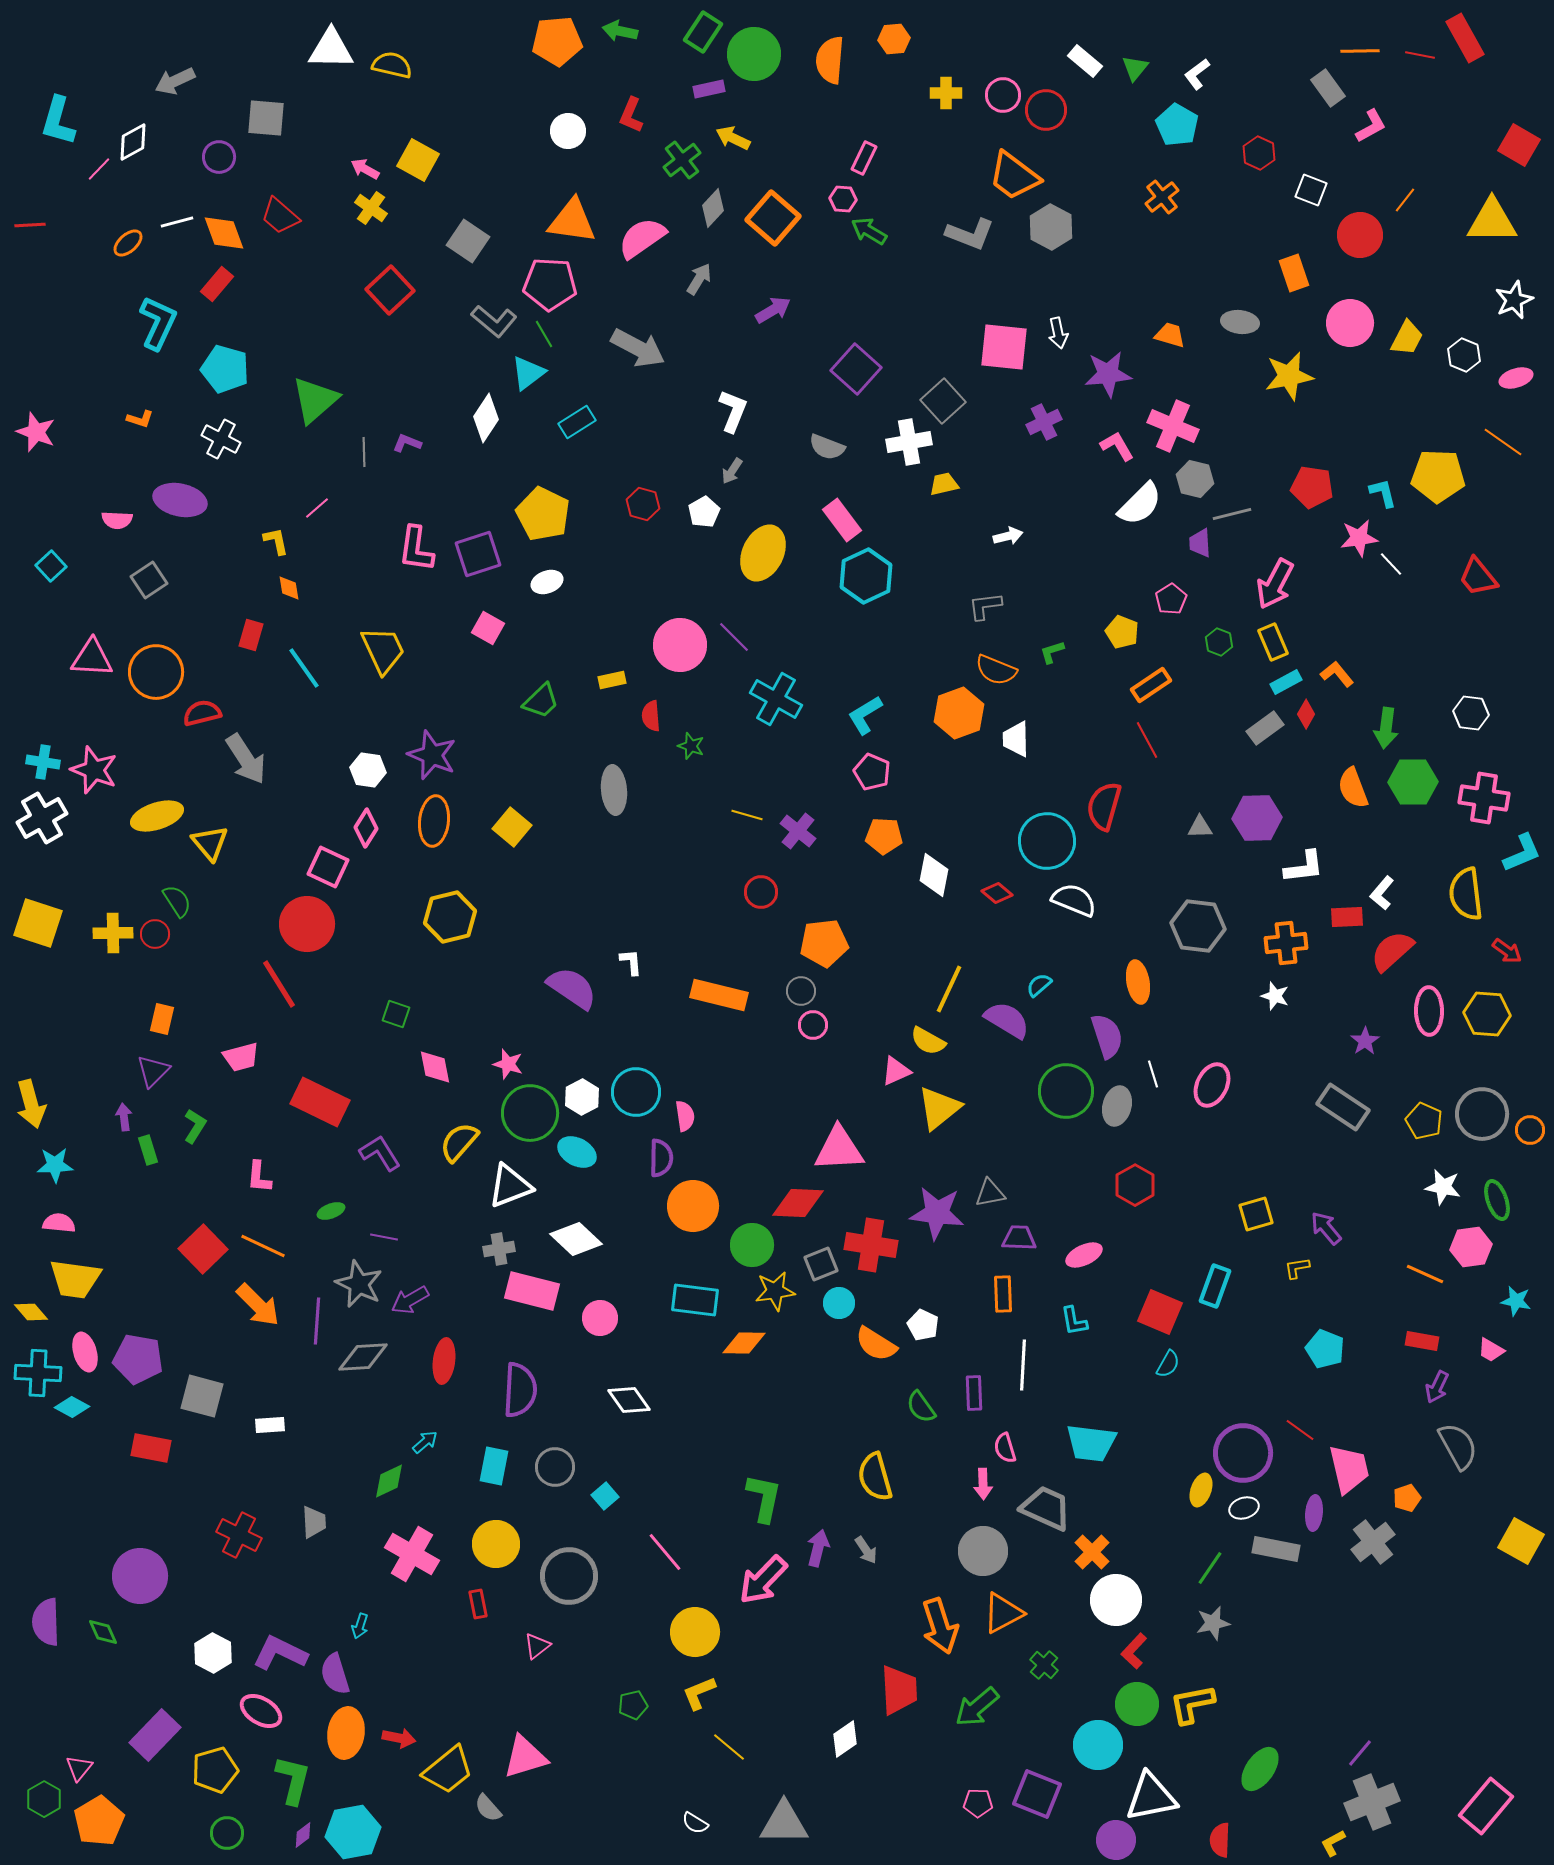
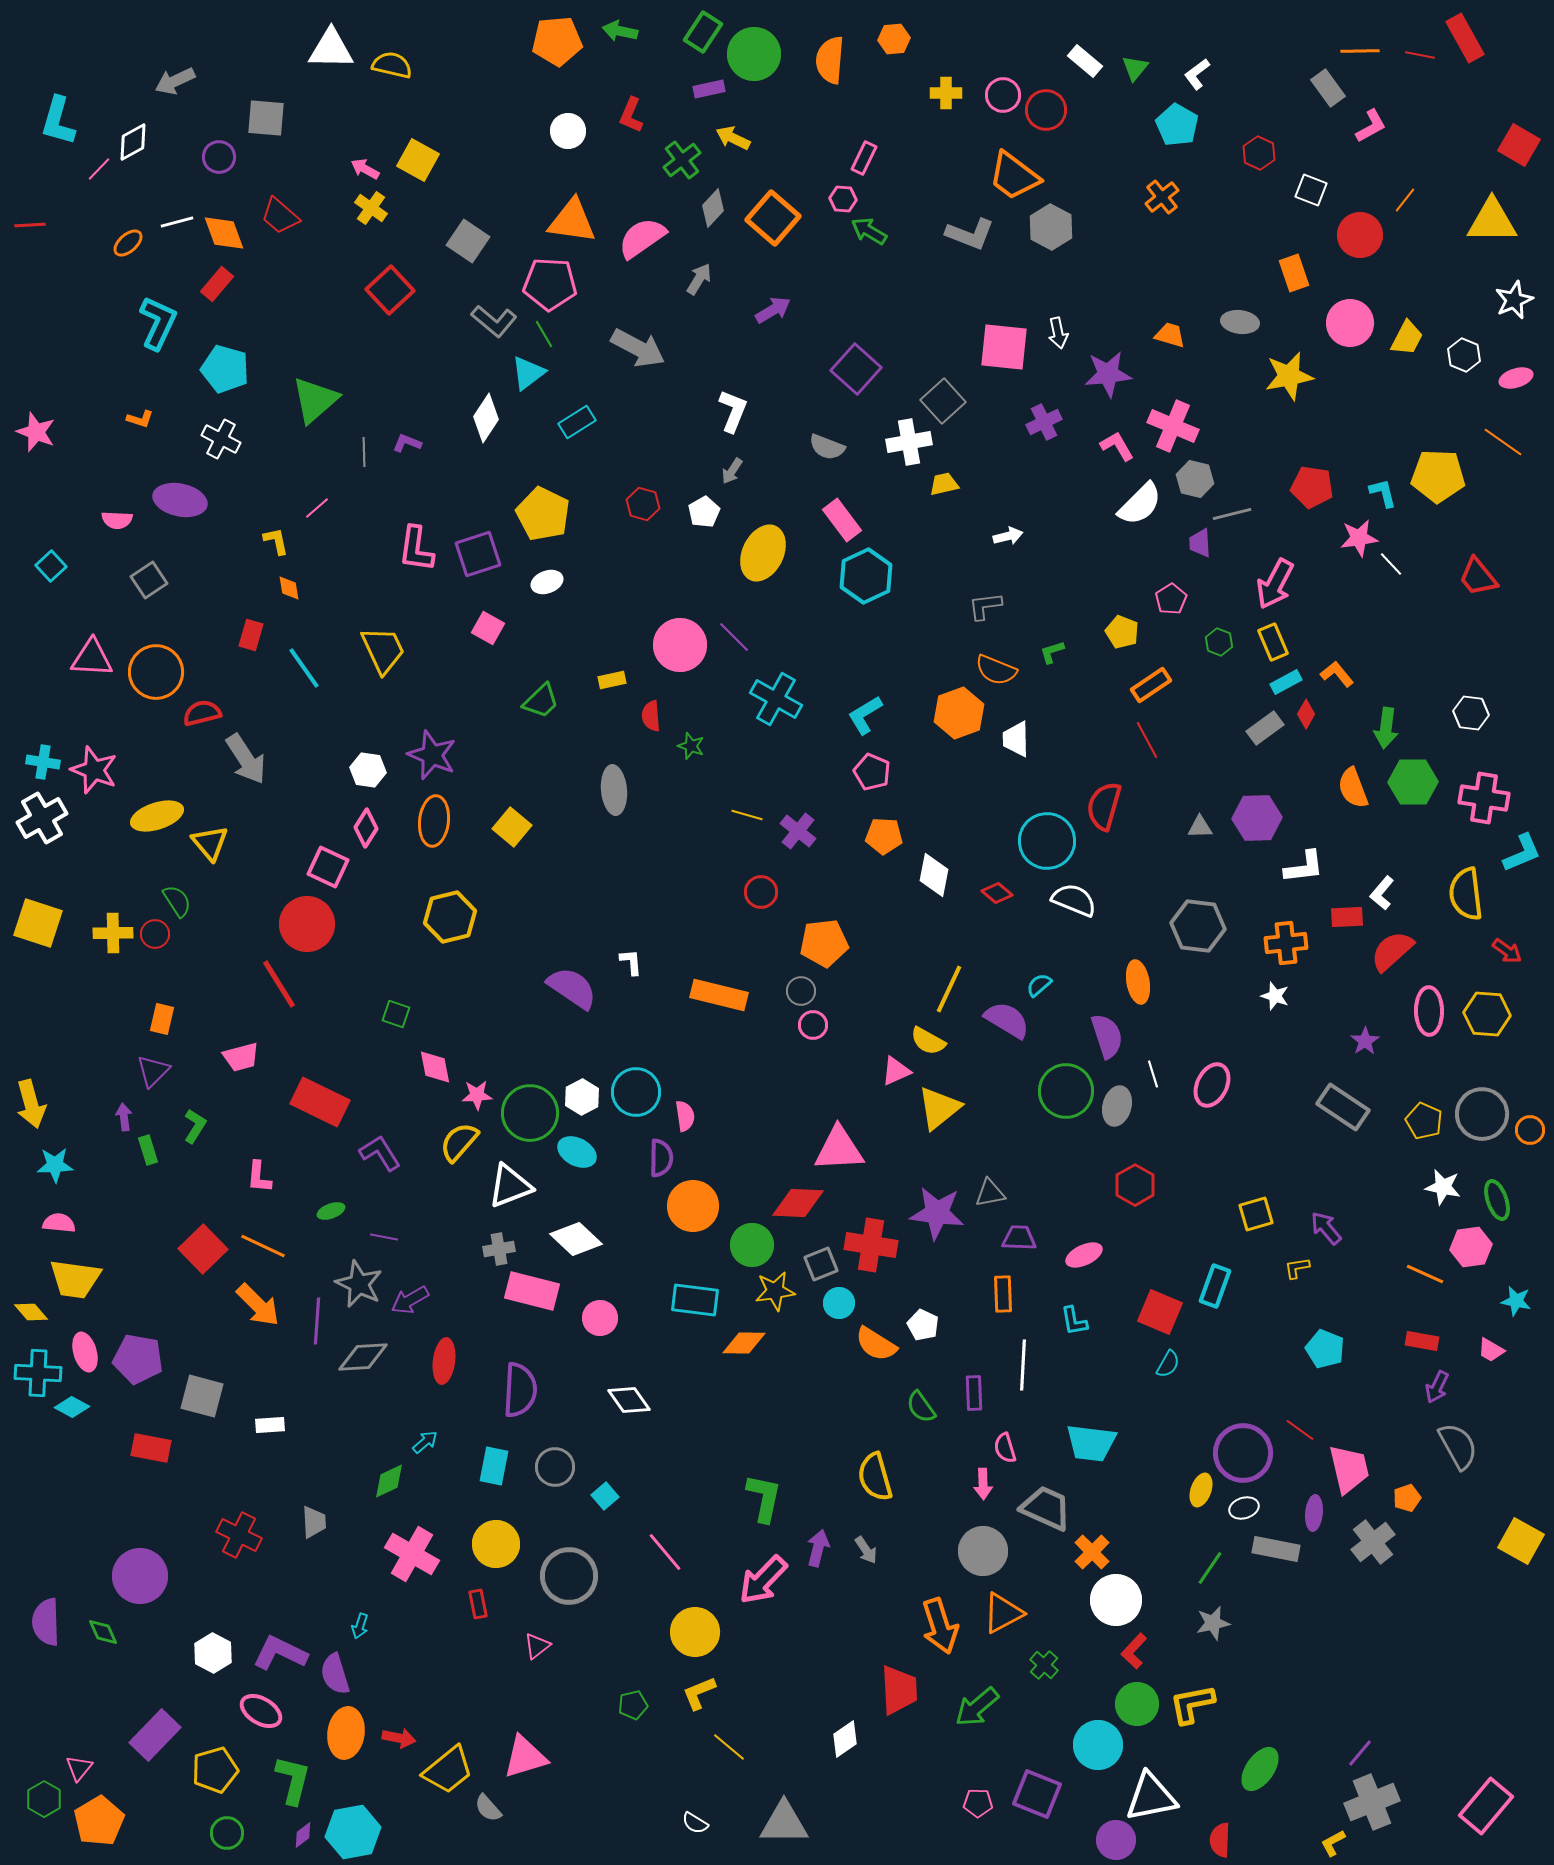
pink star at (508, 1064): moved 31 px left, 31 px down; rotated 20 degrees counterclockwise
